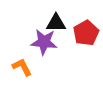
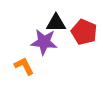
red pentagon: moved 2 px left, 1 px up; rotated 20 degrees counterclockwise
orange L-shape: moved 2 px right, 1 px up
